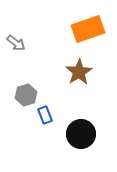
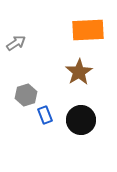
orange rectangle: moved 1 px down; rotated 16 degrees clockwise
gray arrow: rotated 72 degrees counterclockwise
black circle: moved 14 px up
